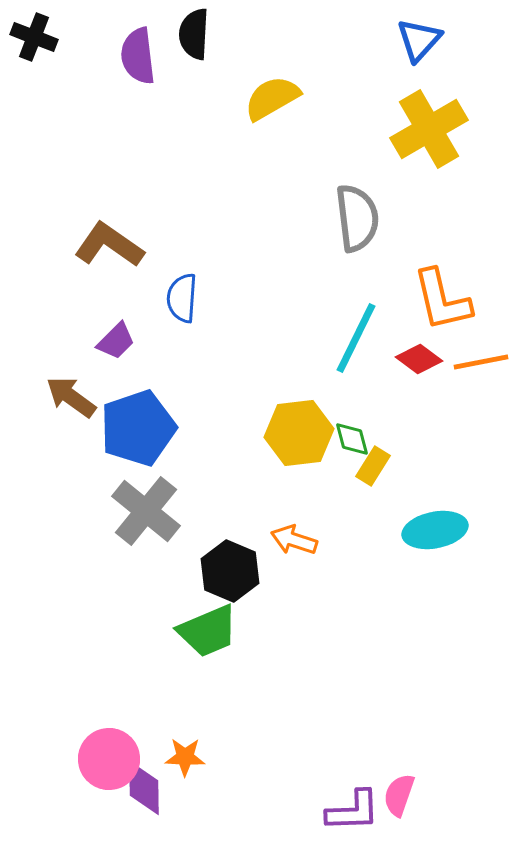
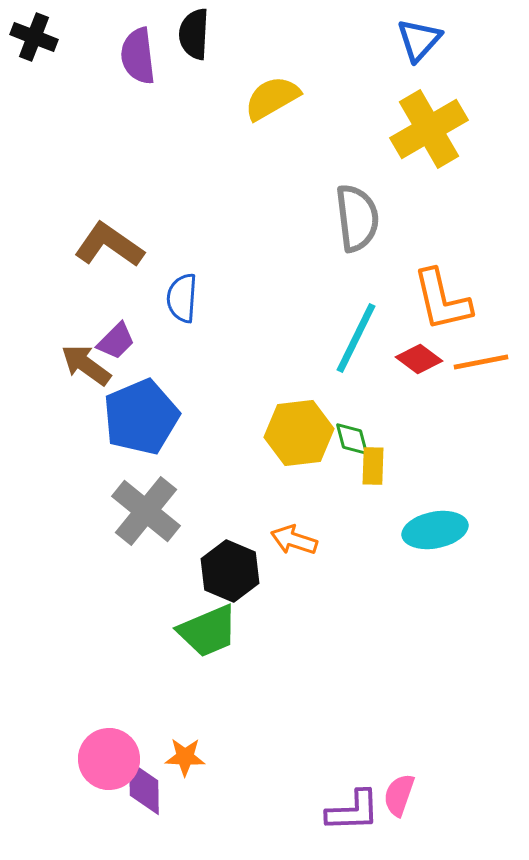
brown arrow: moved 15 px right, 32 px up
blue pentagon: moved 3 px right, 11 px up; rotated 4 degrees counterclockwise
yellow rectangle: rotated 30 degrees counterclockwise
